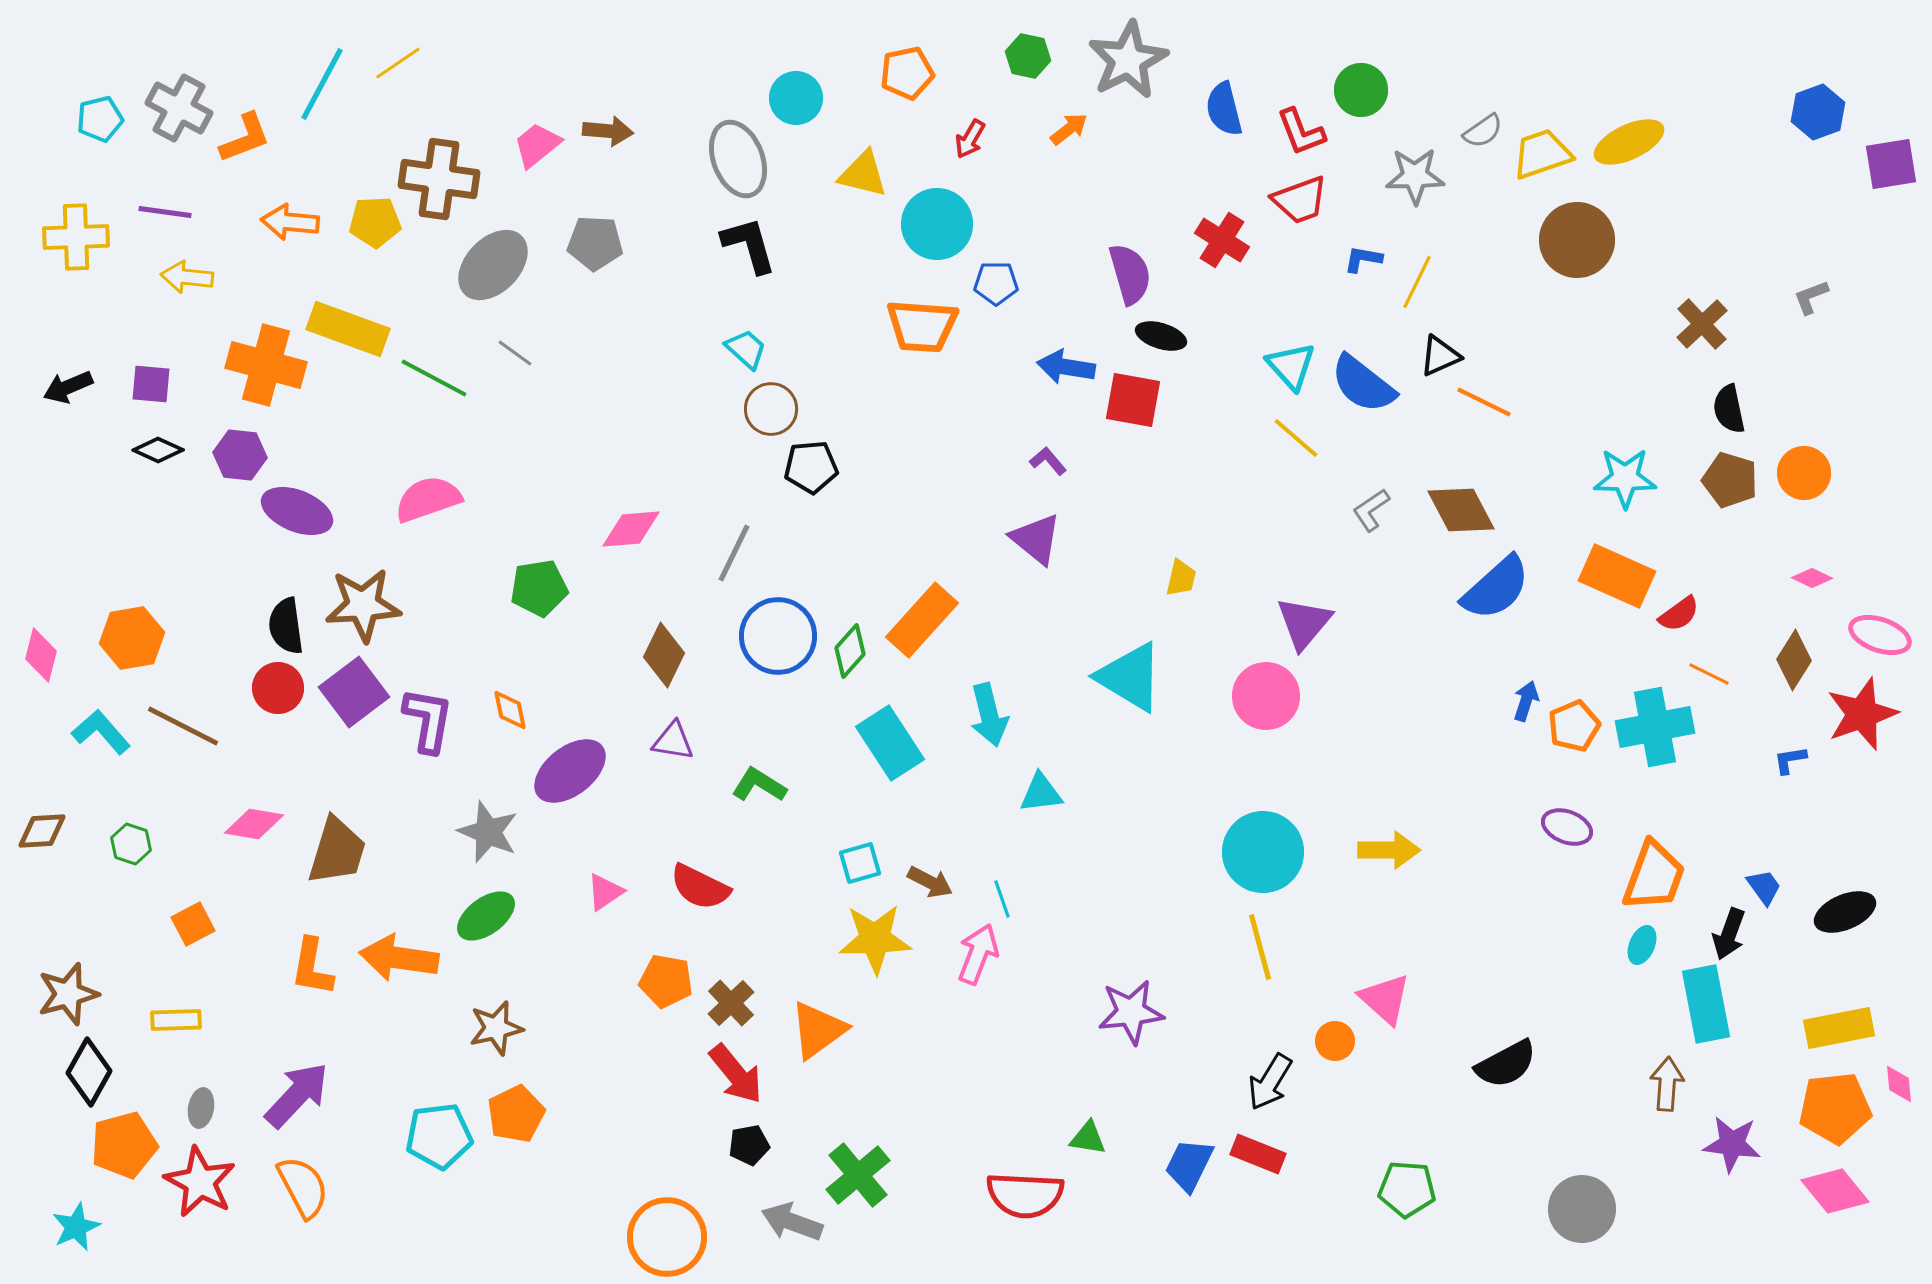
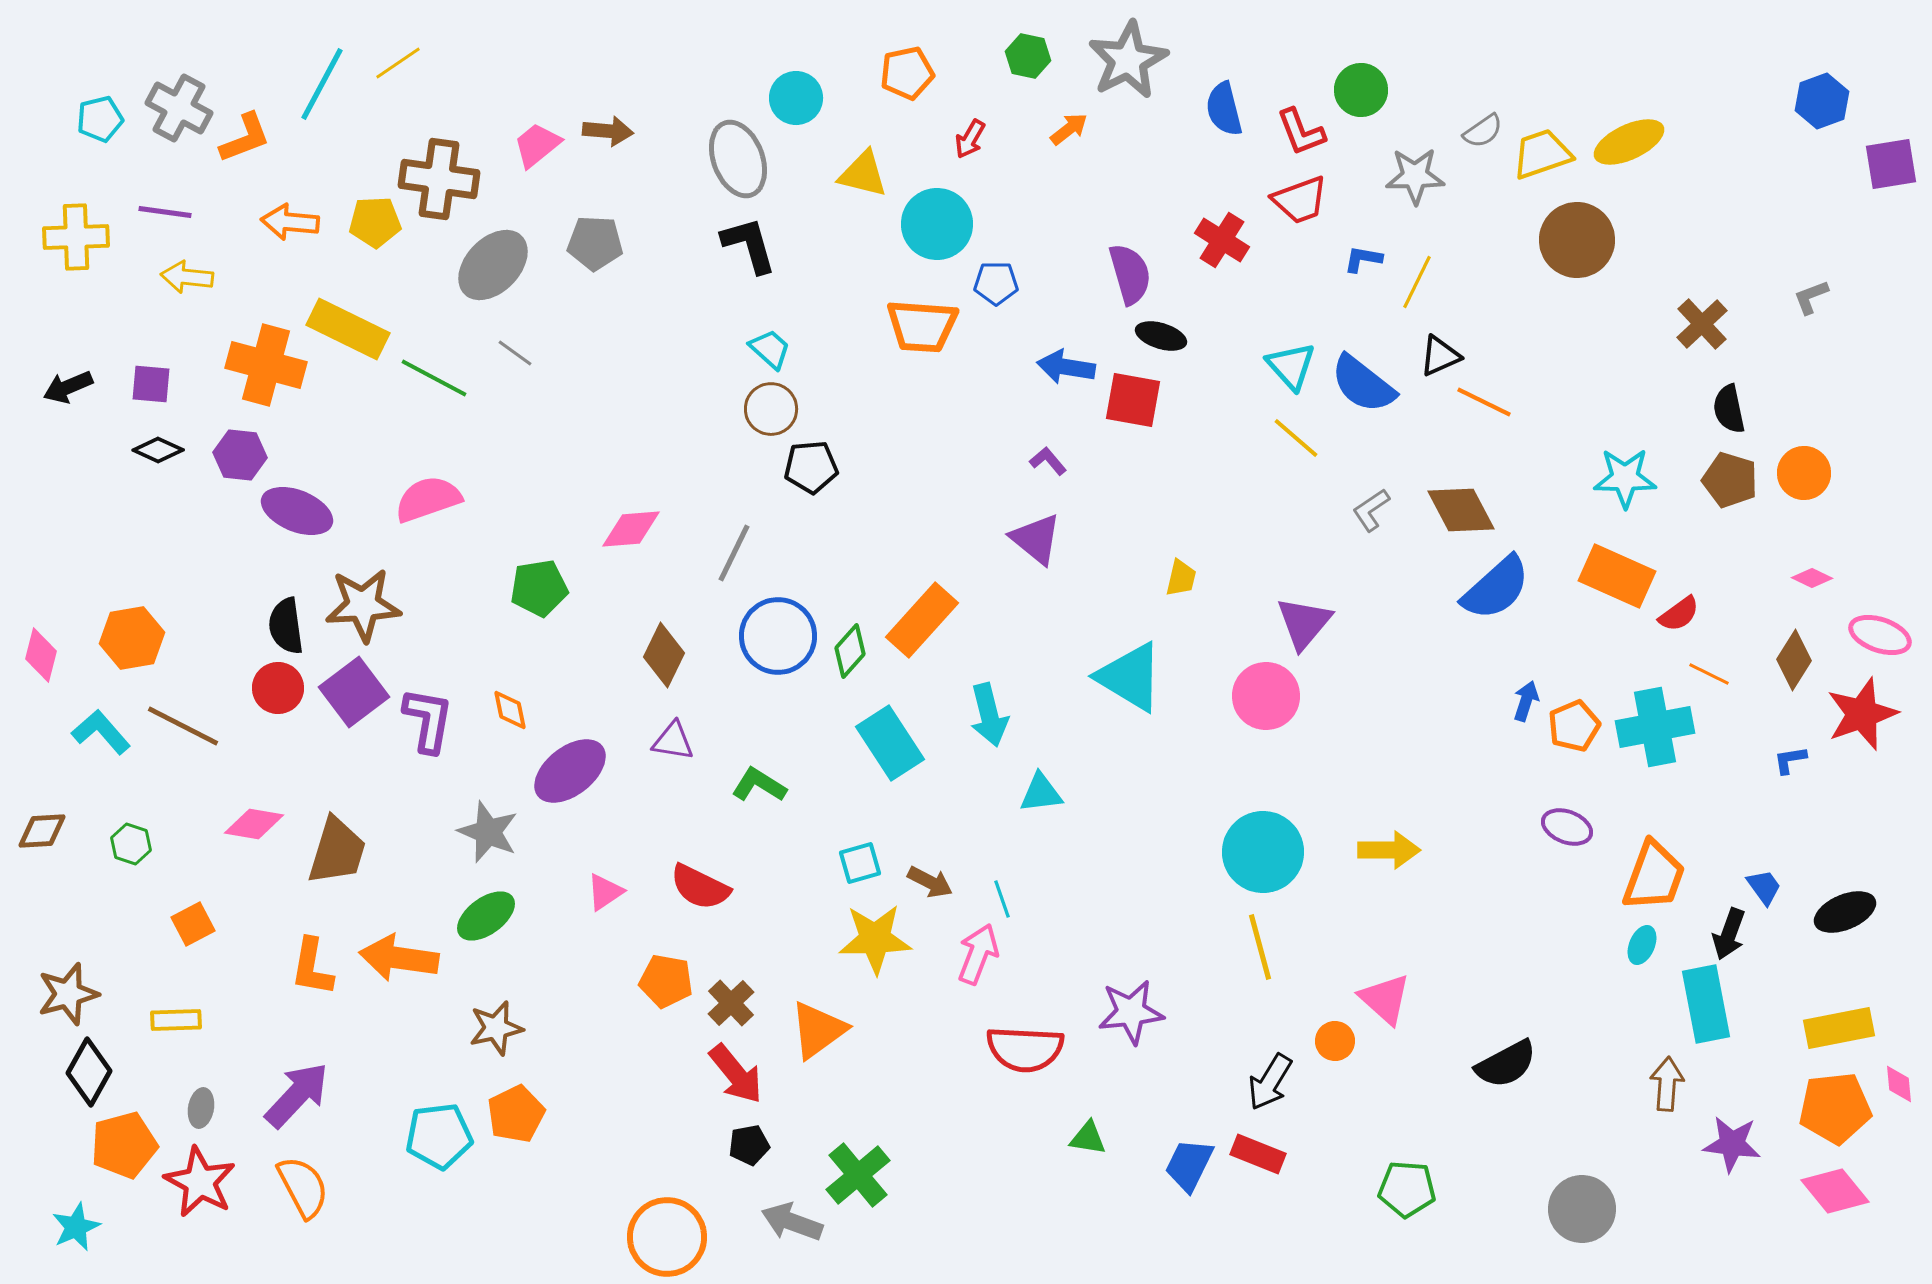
blue hexagon at (1818, 112): moved 4 px right, 11 px up
yellow rectangle at (348, 329): rotated 6 degrees clockwise
cyan trapezoid at (746, 349): moved 24 px right
red semicircle at (1025, 1195): moved 146 px up
